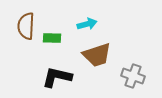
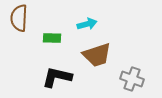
brown semicircle: moved 7 px left, 8 px up
gray cross: moved 1 px left, 3 px down
